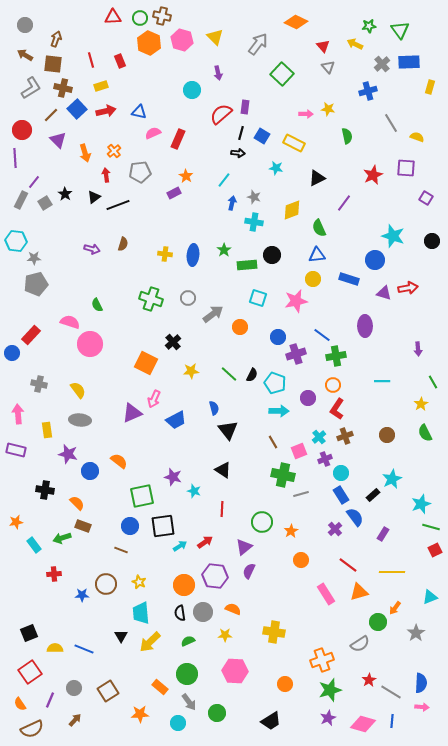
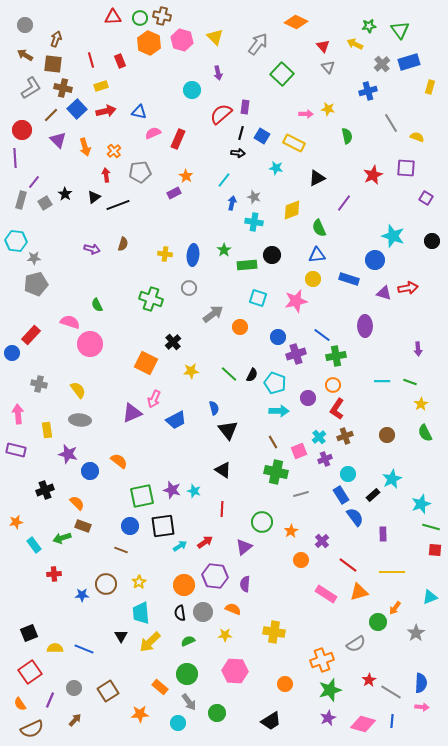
blue rectangle at (409, 62): rotated 15 degrees counterclockwise
orange arrow at (85, 153): moved 6 px up
gray rectangle at (21, 200): rotated 12 degrees counterclockwise
gray circle at (188, 298): moved 1 px right, 10 px up
green line at (433, 382): moved 23 px left; rotated 40 degrees counterclockwise
cyan circle at (341, 473): moved 7 px right, 1 px down
green cross at (283, 475): moved 7 px left, 3 px up
purple star at (173, 477): moved 1 px left, 13 px down
black cross at (45, 490): rotated 30 degrees counterclockwise
purple cross at (335, 529): moved 13 px left, 12 px down
purple rectangle at (383, 534): rotated 32 degrees counterclockwise
red square at (435, 550): rotated 32 degrees clockwise
purple semicircle at (249, 571): moved 4 px left, 13 px down; rotated 21 degrees counterclockwise
yellow star at (139, 582): rotated 16 degrees clockwise
pink rectangle at (326, 594): rotated 25 degrees counterclockwise
gray semicircle at (360, 644): moved 4 px left
